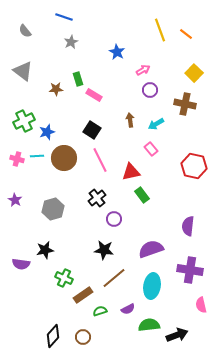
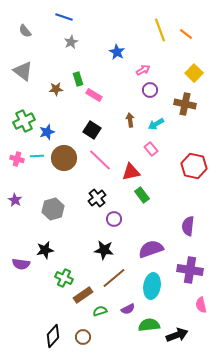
pink line at (100, 160): rotated 20 degrees counterclockwise
